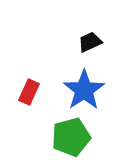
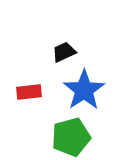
black trapezoid: moved 26 px left, 10 px down
red rectangle: rotated 60 degrees clockwise
